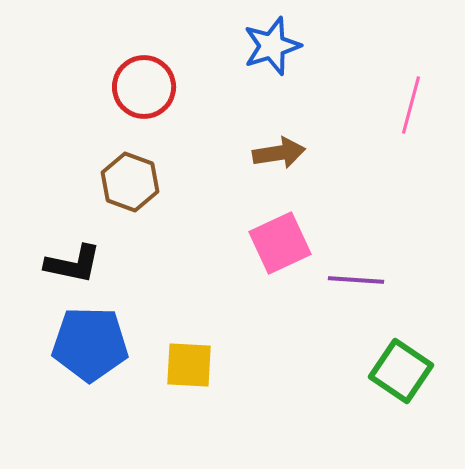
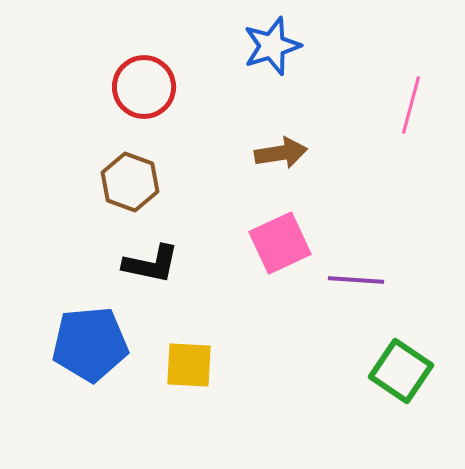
brown arrow: moved 2 px right
black L-shape: moved 78 px right
blue pentagon: rotated 6 degrees counterclockwise
